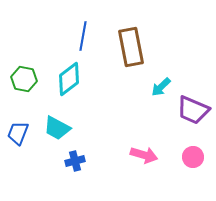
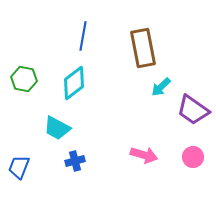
brown rectangle: moved 12 px right, 1 px down
cyan diamond: moved 5 px right, 4 px down
purple trapezoid: rotated 12 degrees clockwise
blue trapezoid: moved 1 px right, 34 px down
